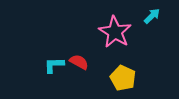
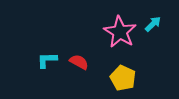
cyan arrow: moved 1 px right, 8 px down
pink star: moved 5 px right
cyan L-shape: moved 7 px left, 5 px up
